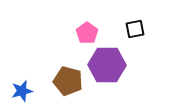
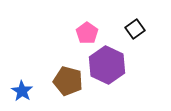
black square: rotated 24 degrees counterclockwise
purple hexagon: rotated 24 degrees clockwise
blue star: rotated 25 degrees counterclockwise
